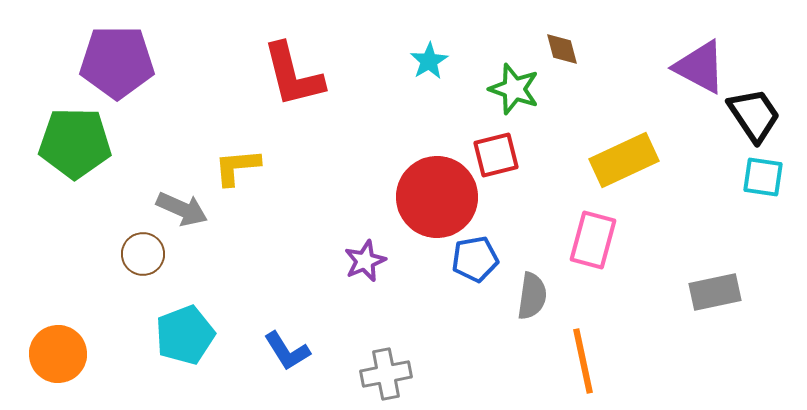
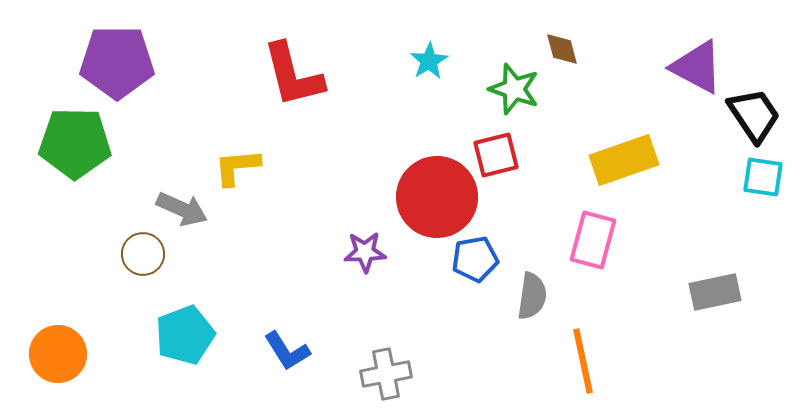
purple triangle: moved 3 px left
yellow rectangle: rotated 6 degrees clockwise
purple star: moved 9 px up; rotated 21 degrees clockwise
